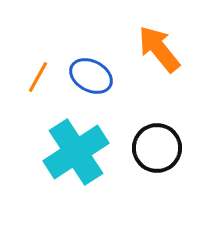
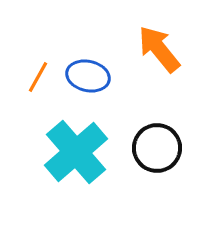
blue ellipse: moved 3 px left; rotated 15 degrees counterclockwise
cyan cross: rotated 8 degrees counterclockwise
